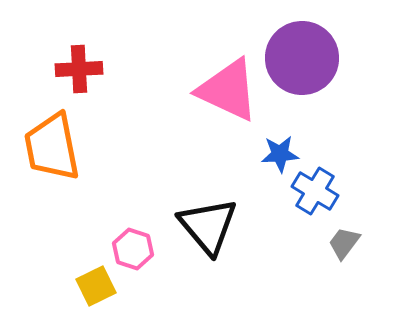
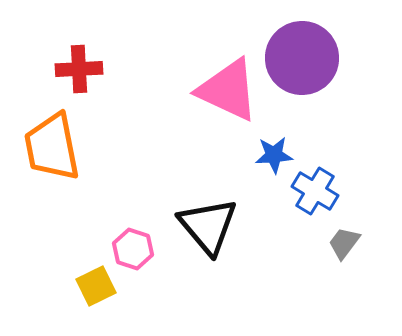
blue star: moved 6 px left, 1 px down
